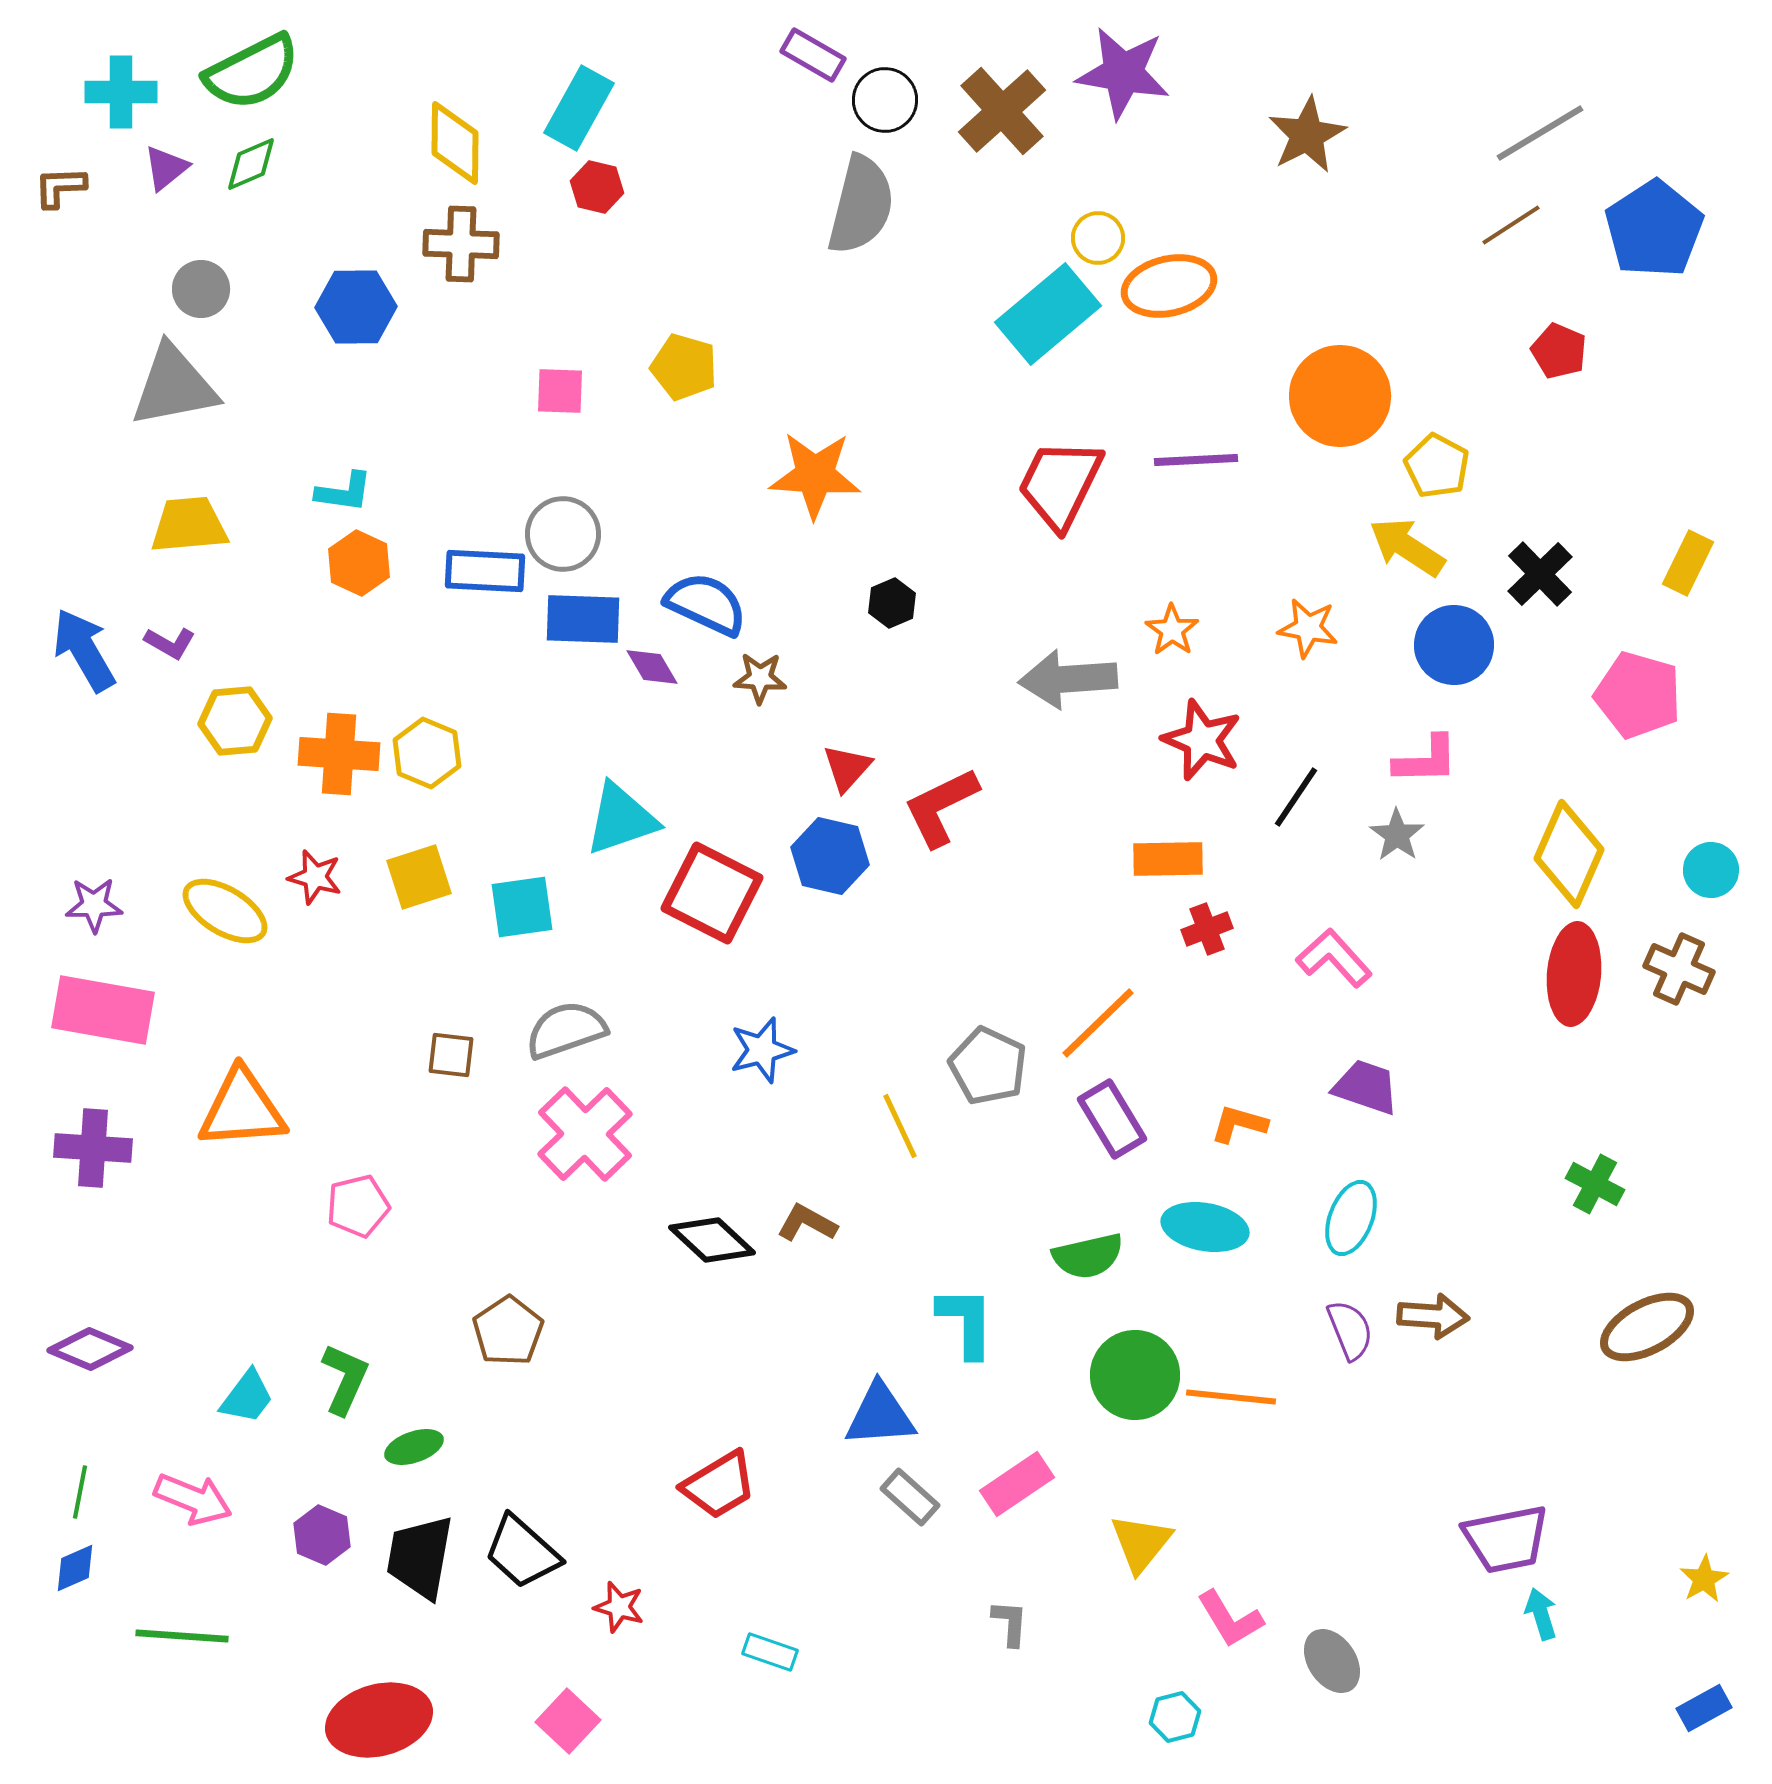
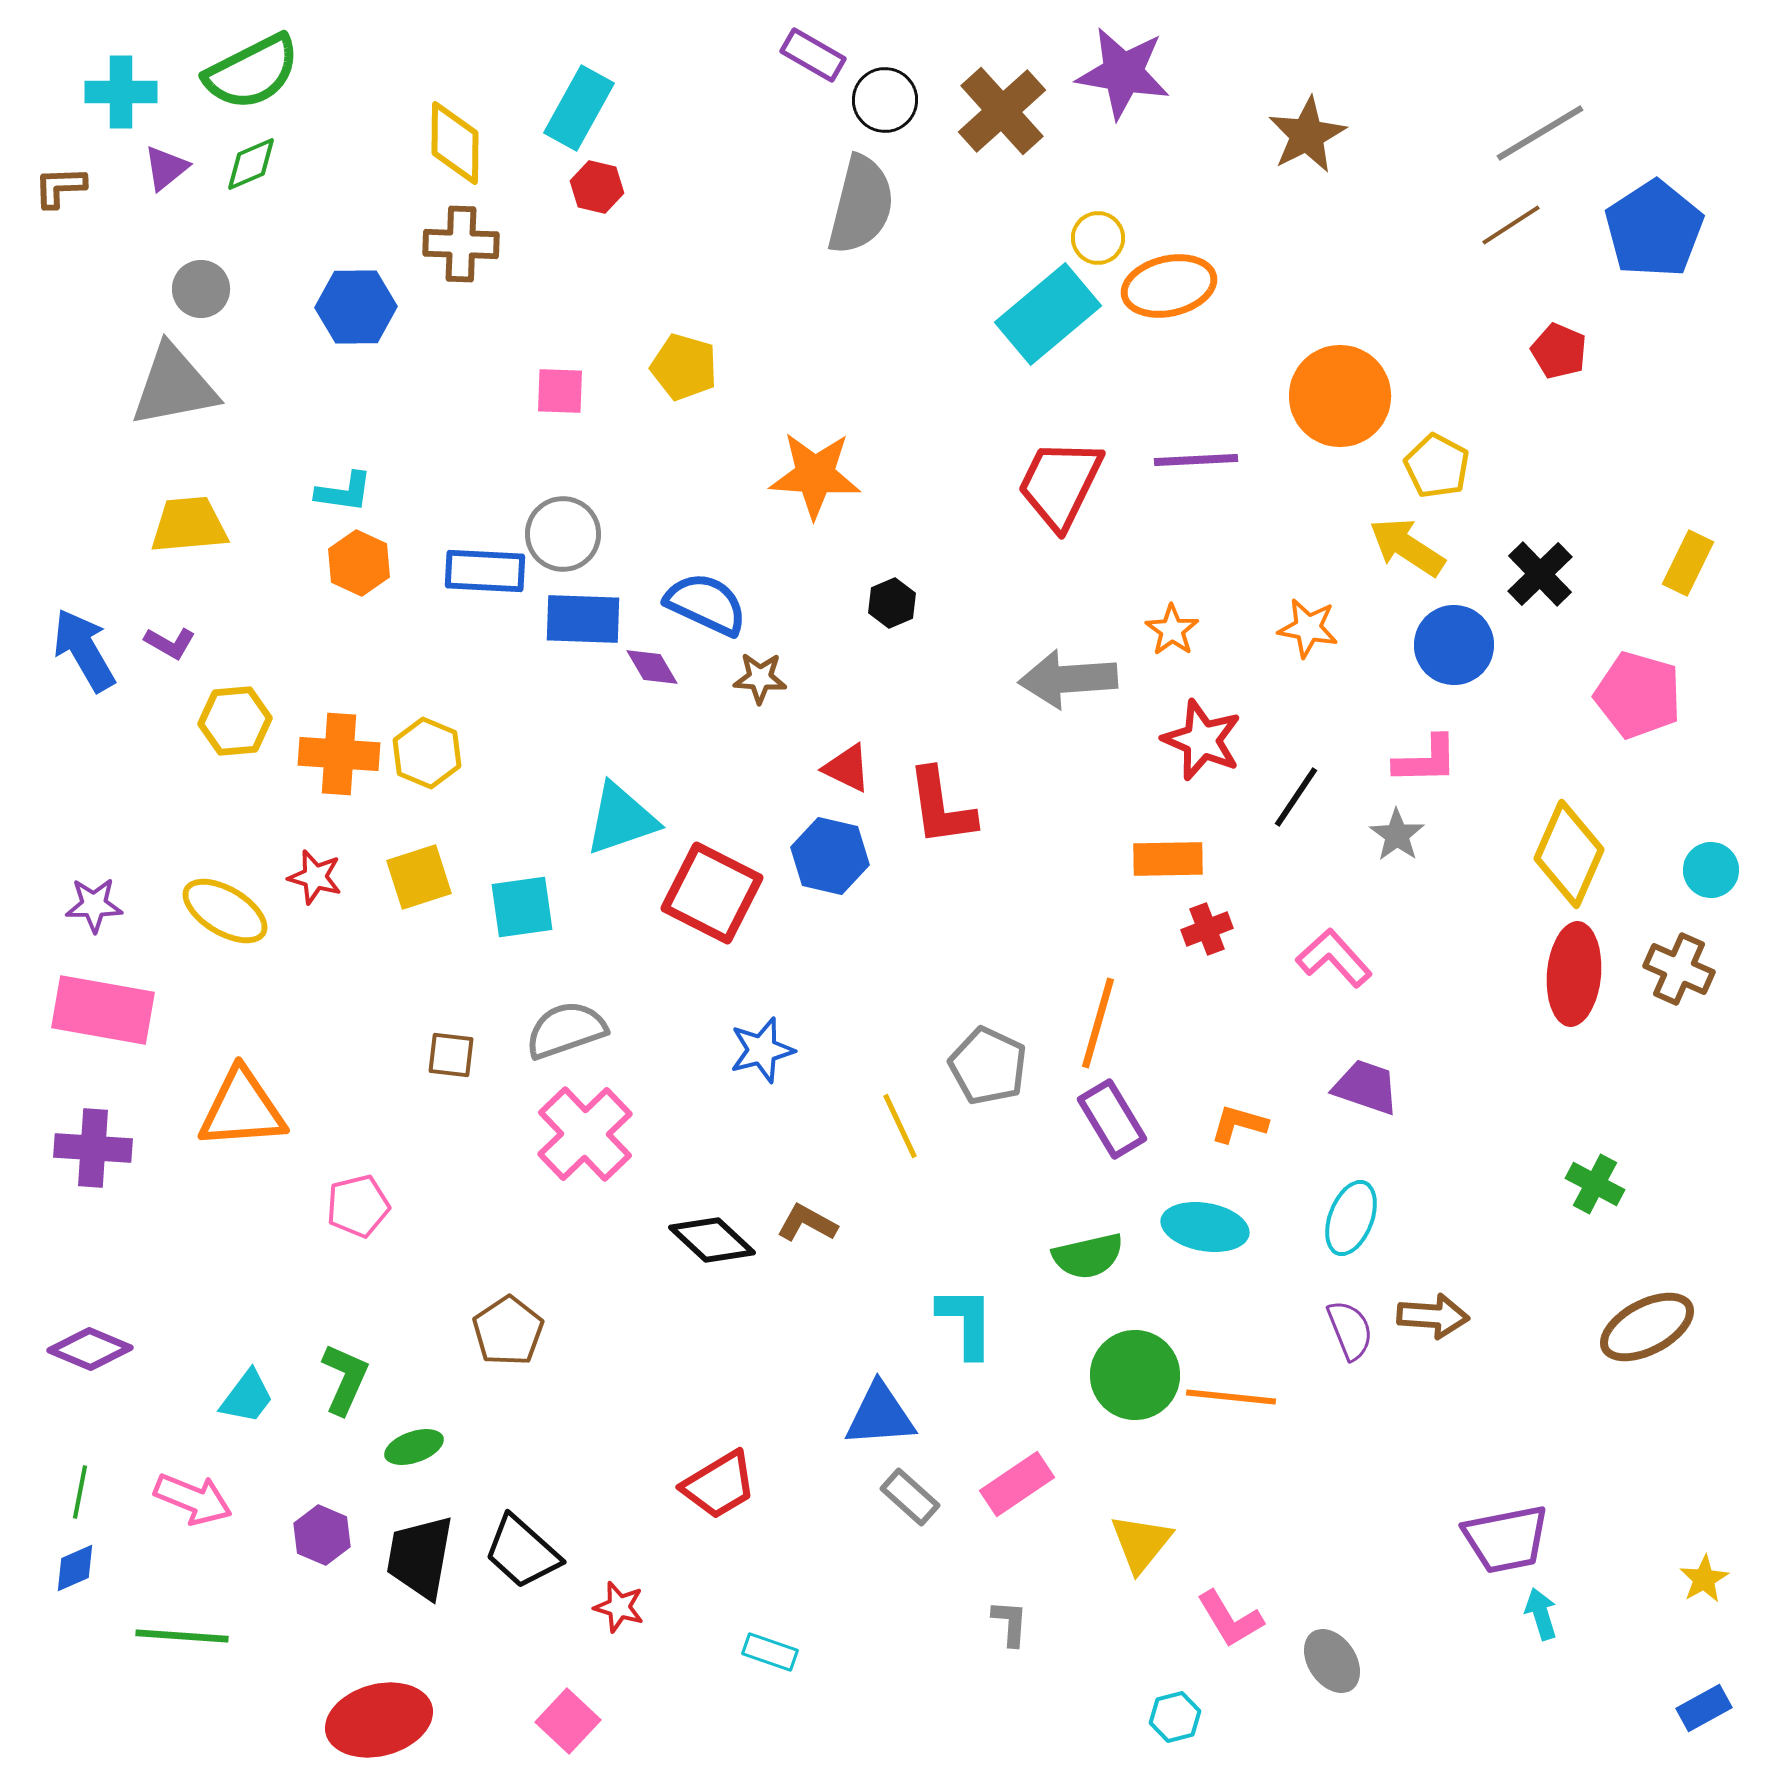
red triangle at (847, 768): rotated 46 degrees counterclockwise
red L-shape at (941, 807): rotated 72 degrees counterclockwise
orange line at (1098, 1023): rotated 30 degrees counterclockwise
